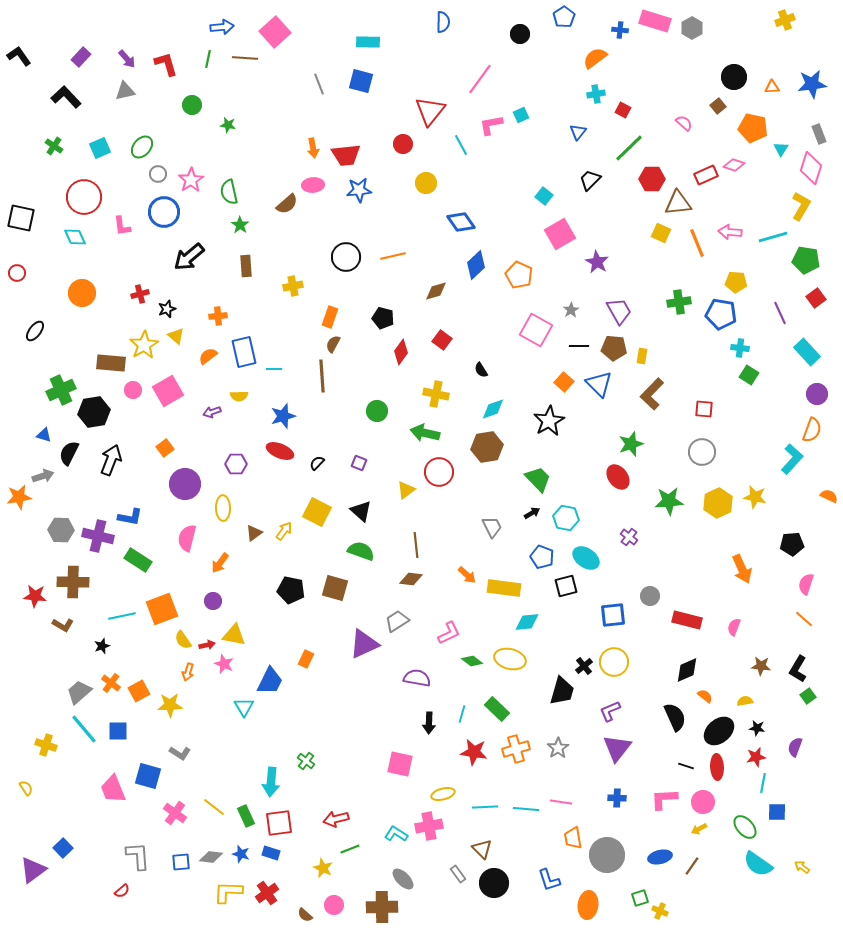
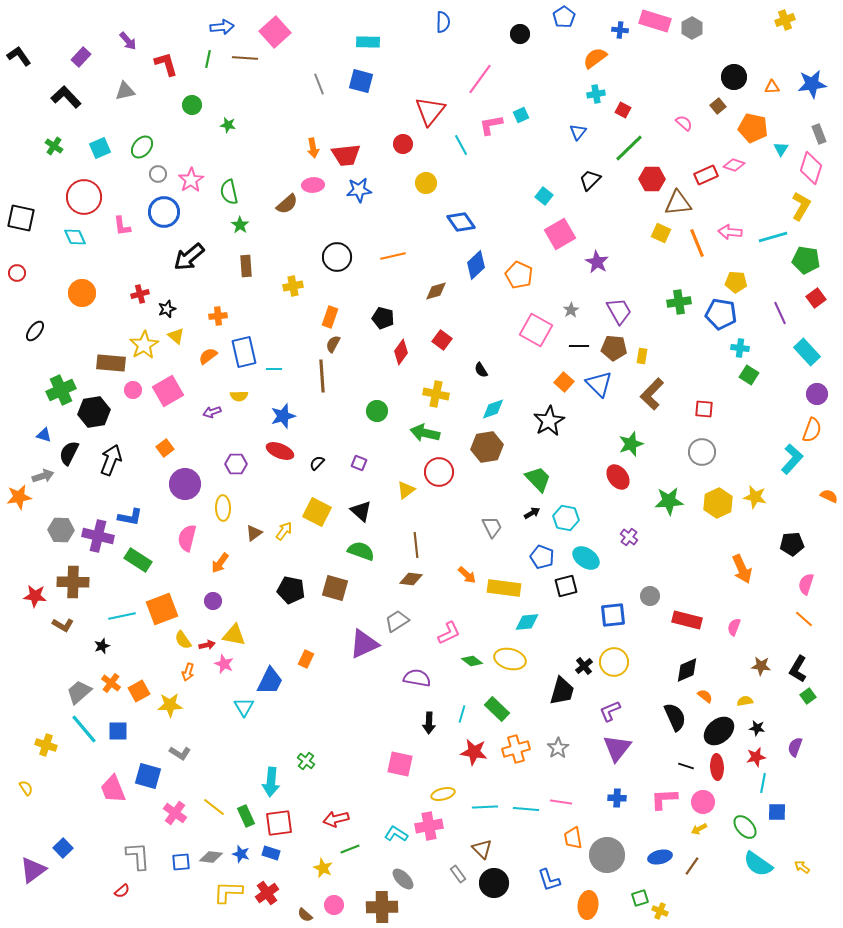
purple arrow at (127, 59): moved 1 px right, 18 px up
black circle at (346, 257): moved 9 px left
